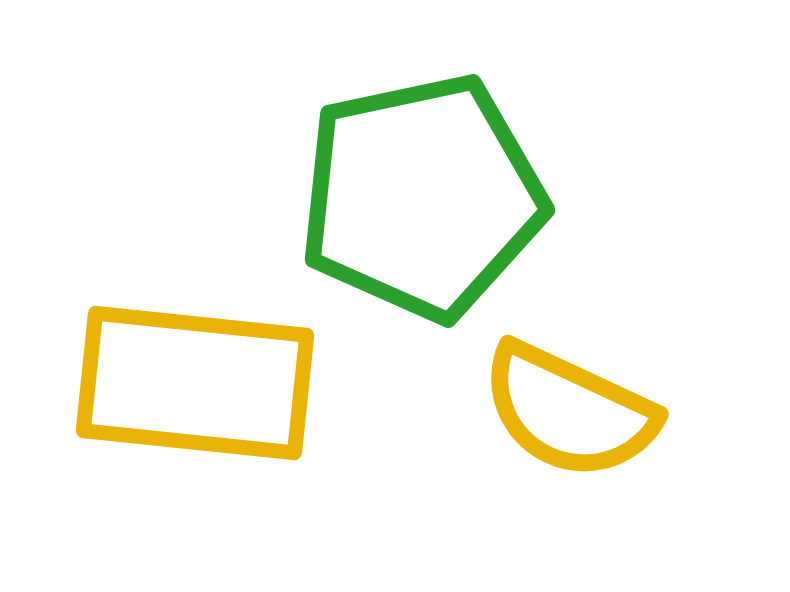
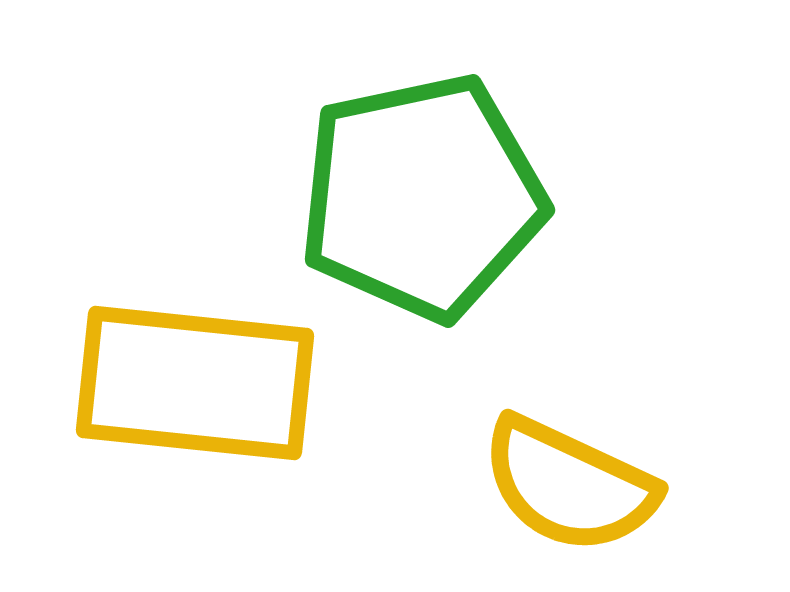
yellow semicircle: moved 74 px down
